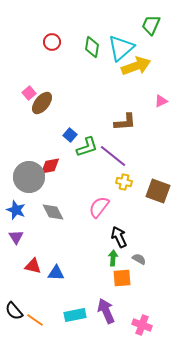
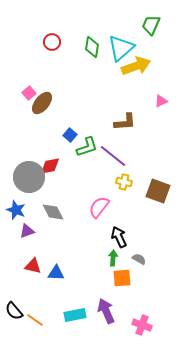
purple triangle: moved 11 px right, 6 px up; rotated 42 degrees clockwise
